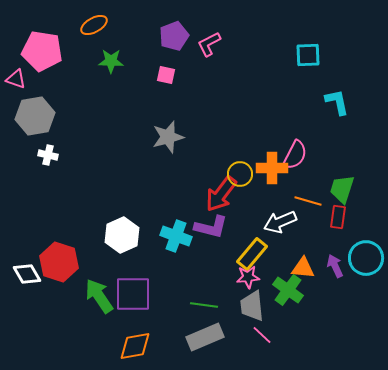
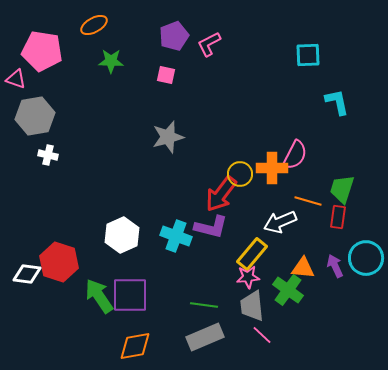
white diamond: rotated 52 degrees counterclockwise
purple square: moved 3 px left, 1 px down
